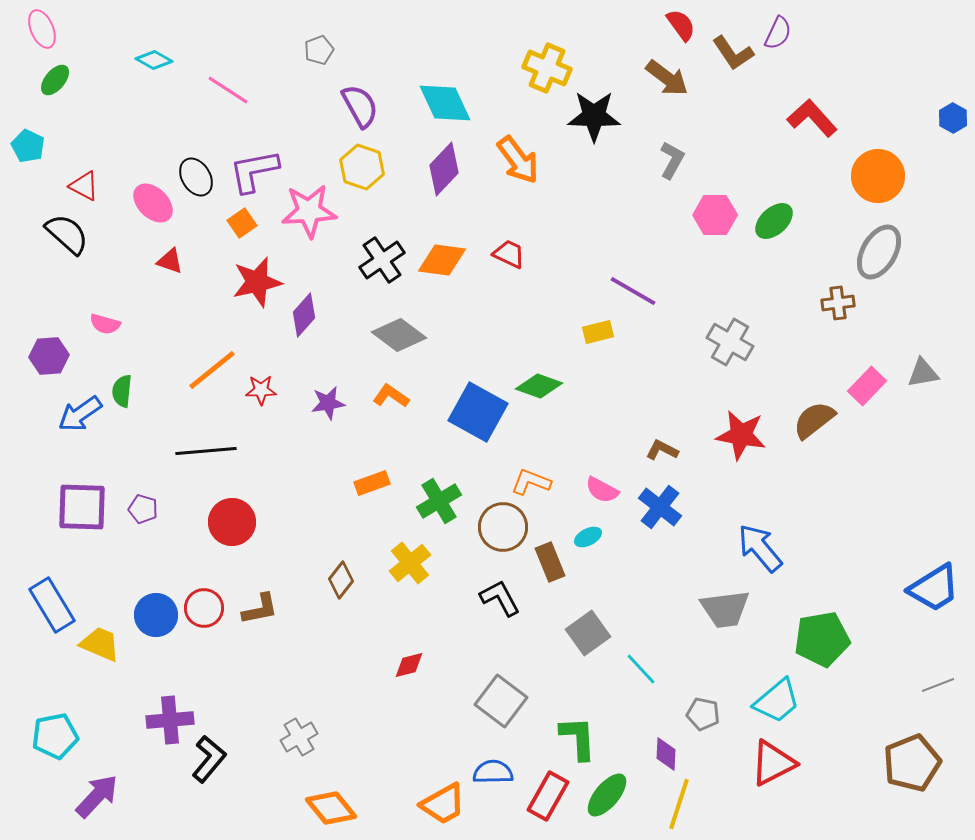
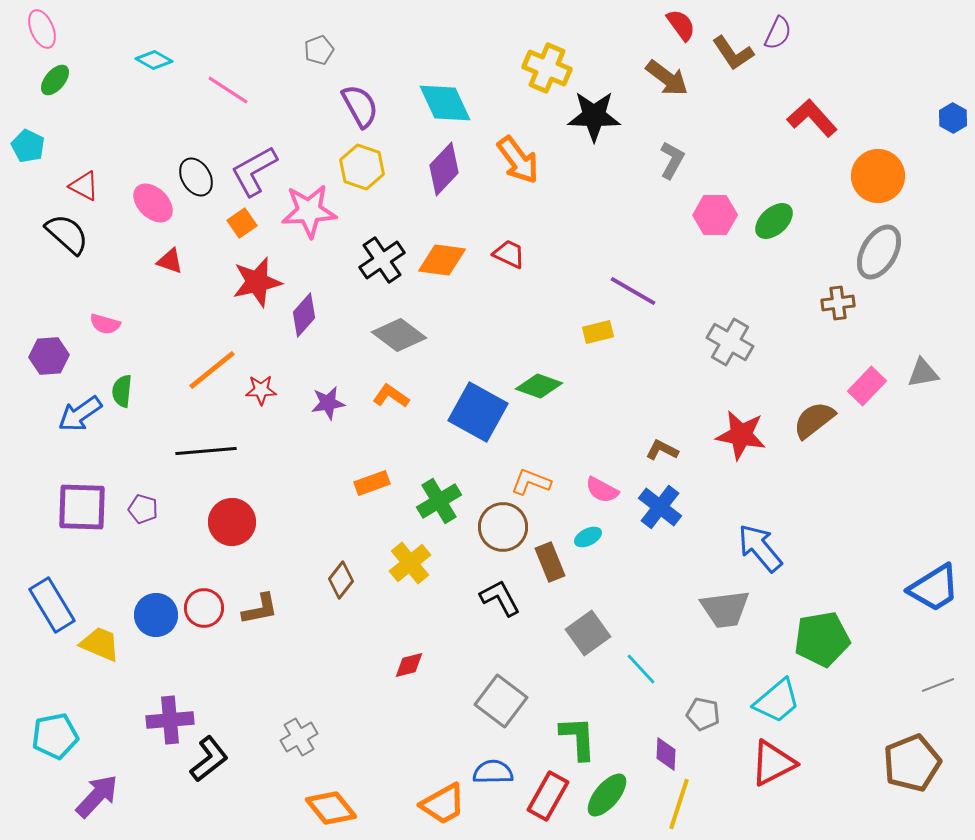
purple L-shape at (254, 171): rotated 18 degrees counterclockwise
black L-shape at (209, 759): rotated 12 degrees clockwise
